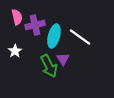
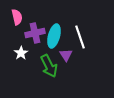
purple cross: moved 8 px down
white line: rotated 35 degrees clockwise
white star: moved 6 px right, 2 px down
purple triangle: moved 3 px right, 4 px up
